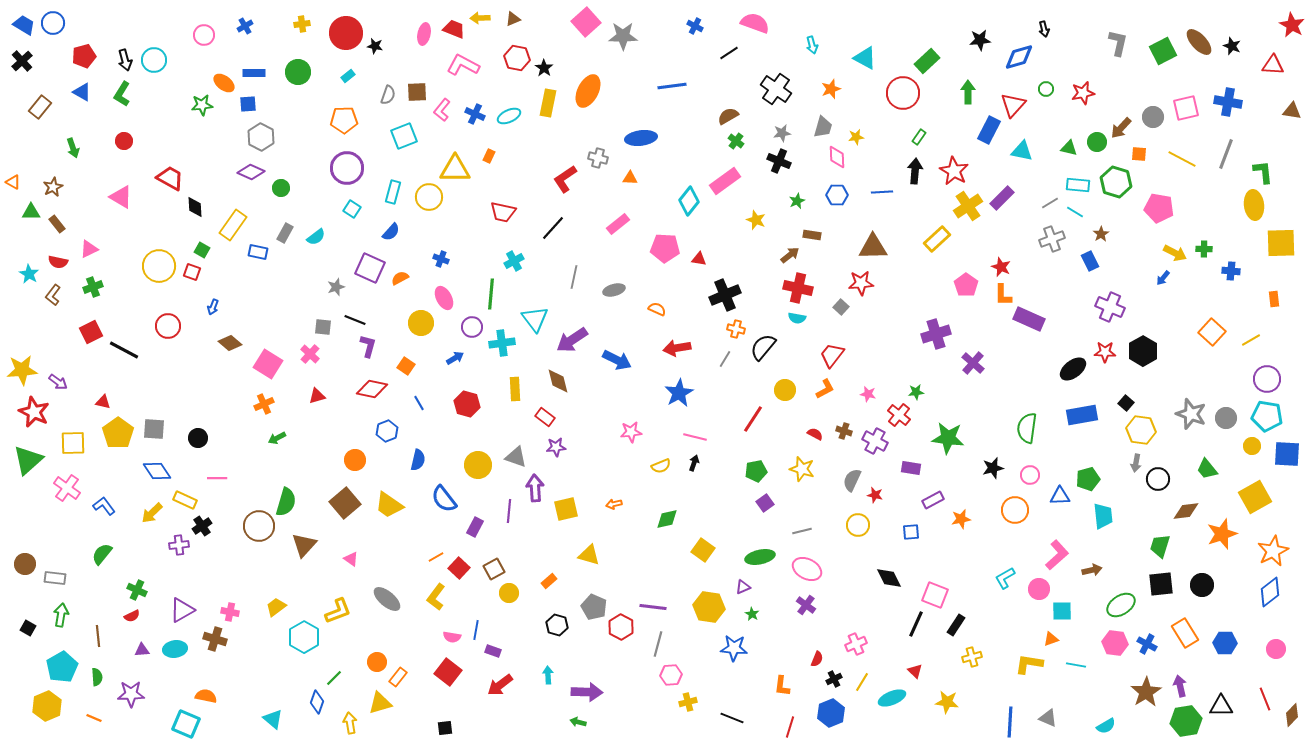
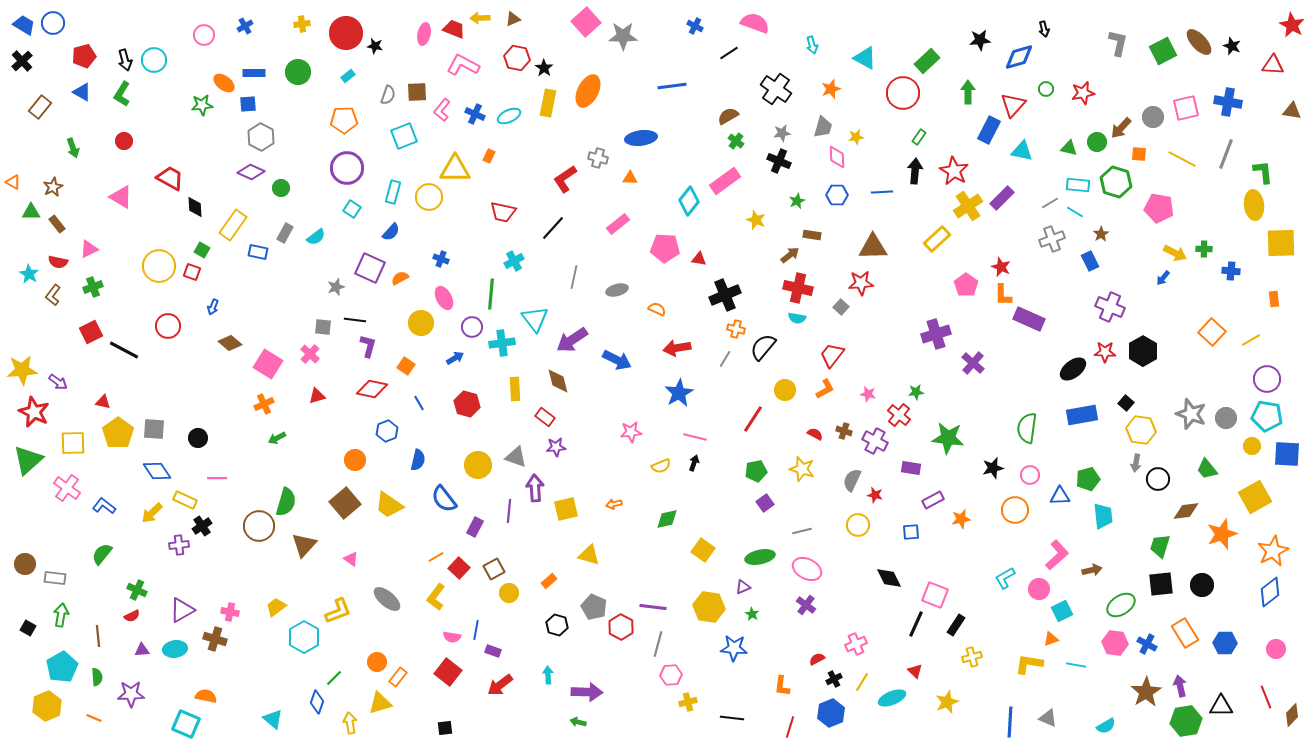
gray ellipse at (614, 290): moved 3 px right
black line at (355, 320): rotated 15 degrees counterclockwise
blue L-shape at (104, 506): rotated 15 degrees counterclockwise
cyan square at (1062, 611): rotated 25 degrees counterclockwise
red semicircle at (817, 659): rotated 140 degrees counterclockwise
red line at (1265, 699): moved 1 px right, 2 px up
yellow star at (947, 702): rotated 30 degrees counterclockwise
black line at (732, 718): rotated 15 degrees counterclockwise
